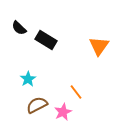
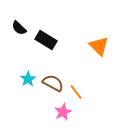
orange triangle: rotated 20 degrees counterclockwise
brown semicircle: moved 16 px right, 22 px up; rotated 55 degrees clockwise
